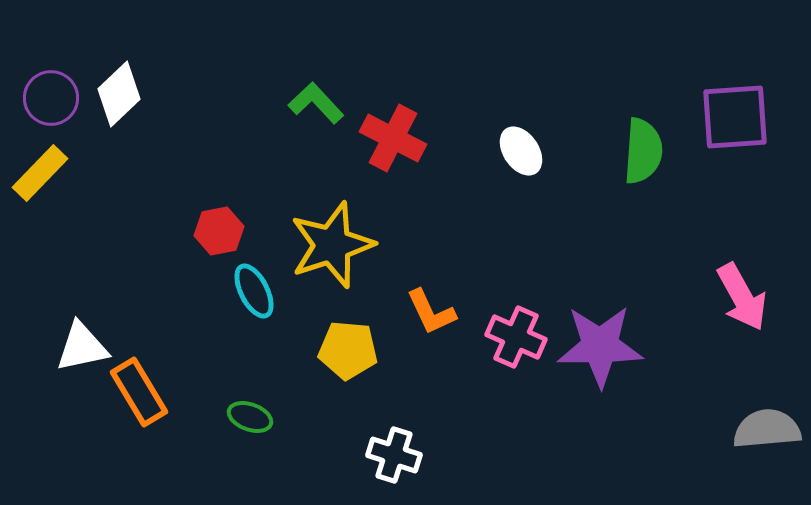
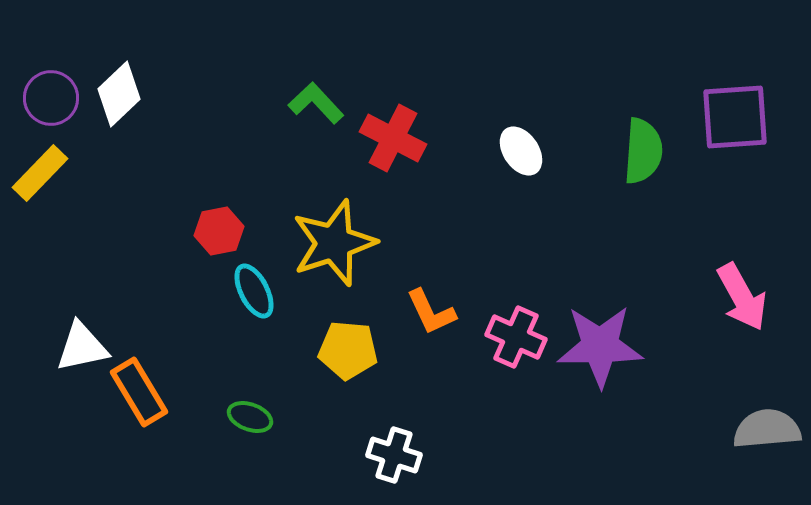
yellow star: moved 2 px right, 2 px up
